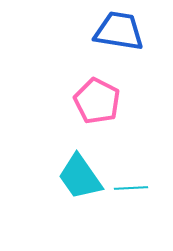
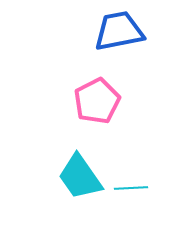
blue trapezoid: rotated 20 degrees counterclockwise
pink pentagon: rotated 18 degrees clockwise
